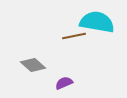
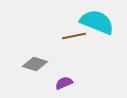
cyan semicircle: rotated 12 degrees clockwise
gray diamond: moved 2 px right, 1 px up; rotated 25 degrees counterclockwise
